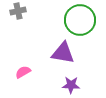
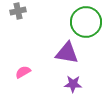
green circle: moved 6 px right, 2 px down
purple triangle: moved 4 px right
purple star: moved 2 px right, 1 px up
